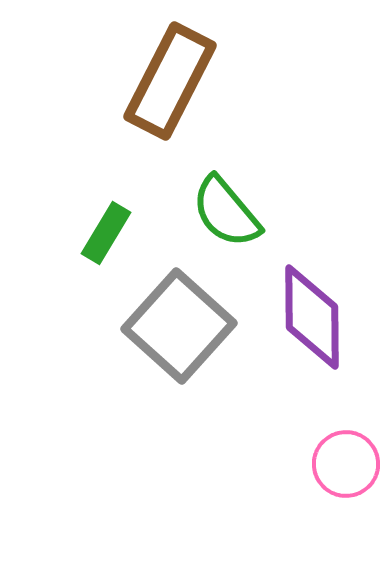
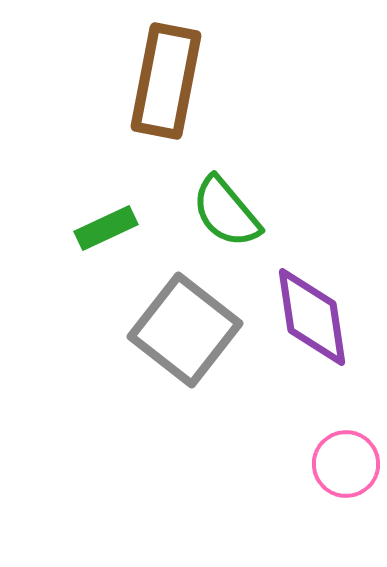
brown rectangle: moved 4 px left; rotated 16 degrees counterclockwise
green rectangle: moved 5 px up; rotated 34 degrees clockwise
purple diamond: rotated 8 degrees counterclockwise
gray square: moved 6 px right, 4 px down; rotated 4 degrees counterclockwise
